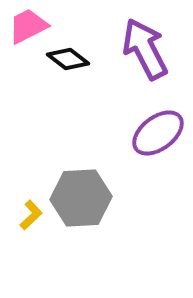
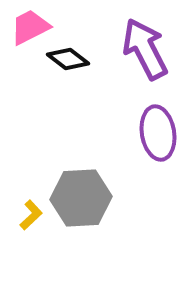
pink trapezoid: moved 2 px right, 1 px down
purple ellipse: rotated 62 degrees counterclockwise
